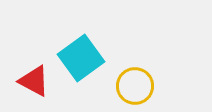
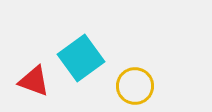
red triangle: rotated 8 degrees counterclockwise
